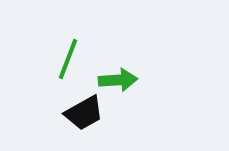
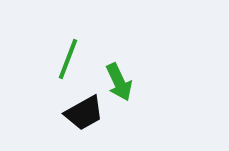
green arrow: moved 1 px right, 2 px down; rotated 69 degrees clockwise
